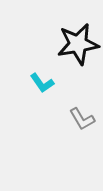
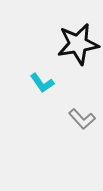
gray L-shape: rotated 12 degrees counterclockwise
